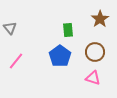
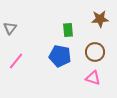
brown star: rotated 30 degrees clockwise
gray triangle: rotated 16 degrees clockwise
blue pentagon: rotated 25 degrees counterclockwise
